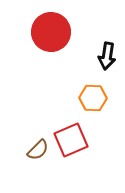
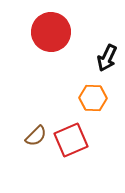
black arrow: moved 2 px down; rotated 16 degrees clockwise
brown semicircle: moved 2 px left, 14 px up
